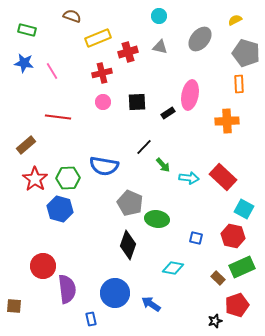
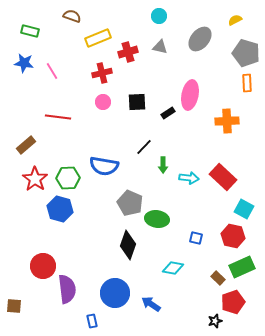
green rectangle at (27, 30): moved 3 px right, 1 px down
orange rectangle at (239, 84): moved 8 px right, 1 px up
green arrow at (163, 165): rotated 42 degrees clockwise
red pentagon at (237, 305): moved 4 px left, 3 px up
blue rectangle at (91, 319): moved 1 px right, 2 px down
